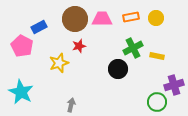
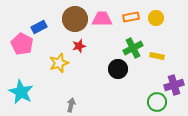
pink pentagon: moved 2 px up
